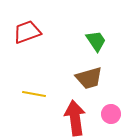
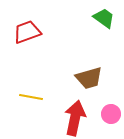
green trapezoid: moved 8 px right, 23 px up; rotated 20 degrees counterclockwise
yellow line: moved 3 px left, 3 px down
red arrow: rotated 20 degrees clockwise
